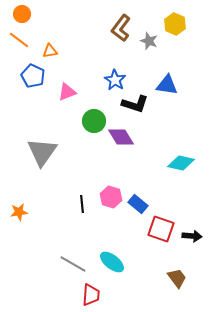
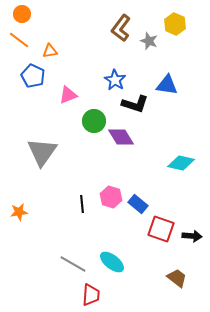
pink triangle: moved 1 px right, 3 px down
brown trapezoid: rotated 15 degrees counterclockwise
